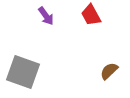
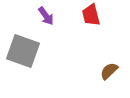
red trapezoid: rotated 15 degrees clockwise
gray square: moved 21 px up
